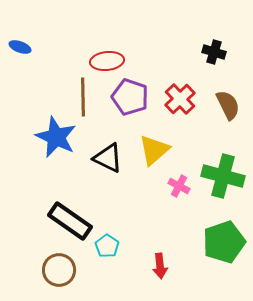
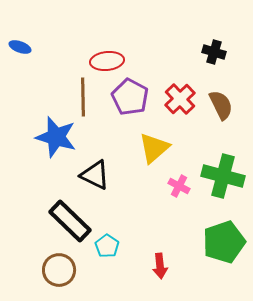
purple pentagon: rotated 9 degrees clockwise
brown semicircle: moved 7 px left
blue star: rotated 9 degrees counterclockwise
yellow triangle: moved 2 px up
black triangle: moved 13 px left, 17 px down
black rectangle: rotated 9 degrees clockwise
